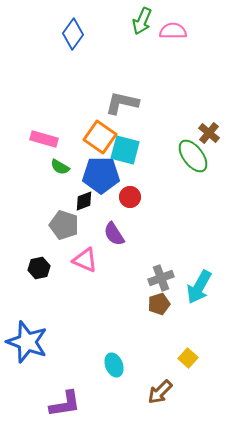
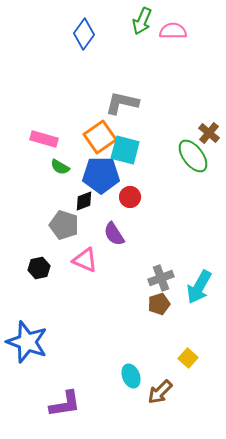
blue diamond: moved 11 px right
orange square: rotated 20 degrees clockwise
cyan ellipse: moved 17 px right, 11 px down
